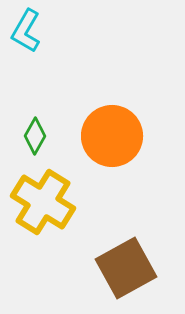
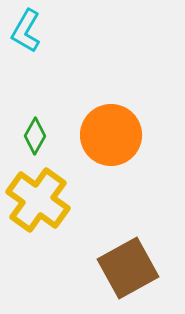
orange circle: moved 1 px left, 1 px up
yellow cross: moved 5 px left, 2 px up; rotated 4 degrees clockwise
brown square: moved 2 px right
